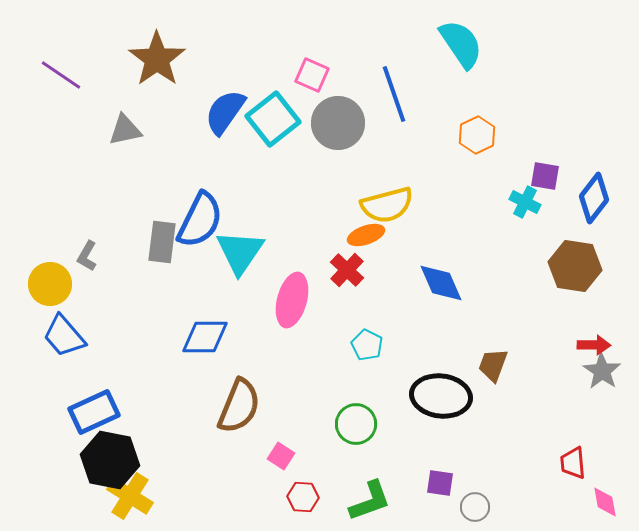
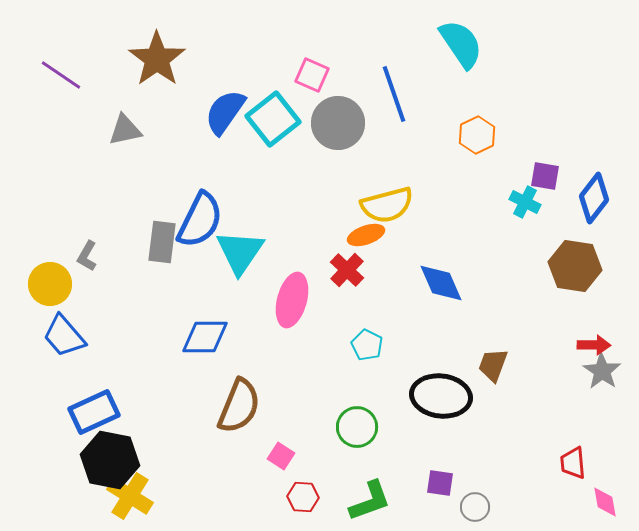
green circle at (356, 424): moved 1 px right, 3 px down
